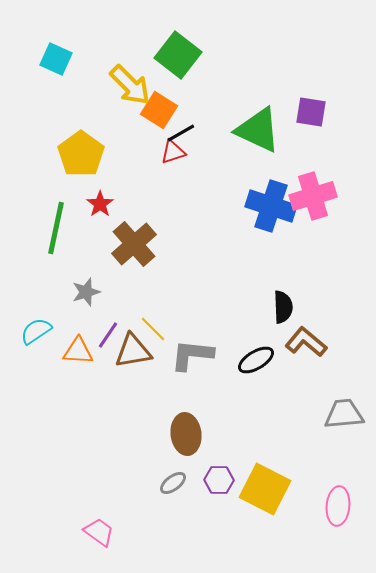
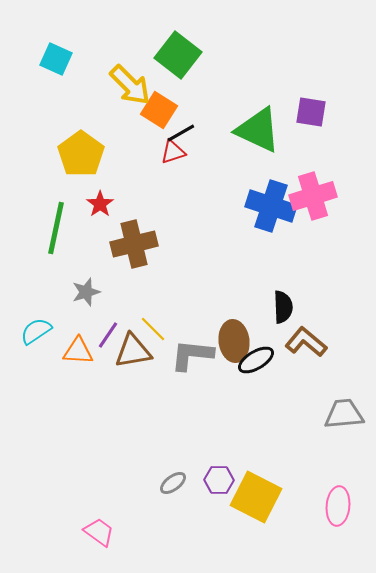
brown cross: rotated 27 degrees clockwise
brown ellipse: moved 48 px right, 93 px up
yellow square: moved 9 px left, 8 px down
